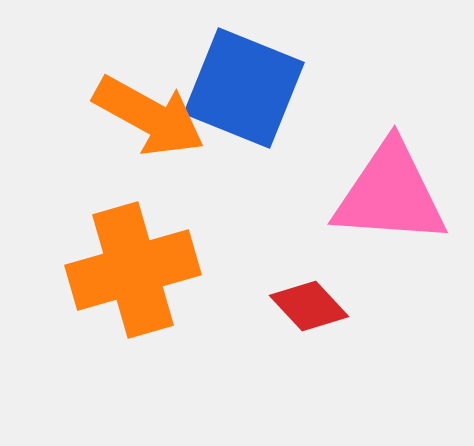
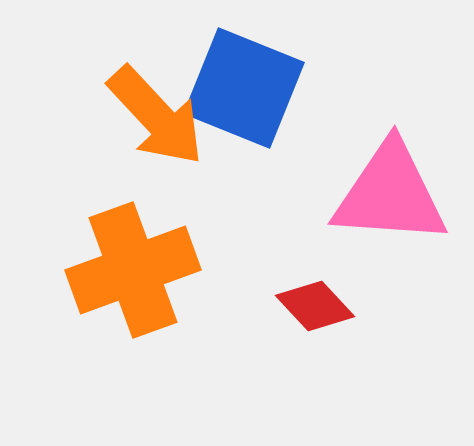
orange arrow: moved 7 px right; rotated 18 degrees clockwise
orange cross: rotated 4 degrees counterclockwise
red diamond: moved 6 px right
